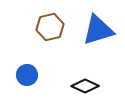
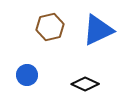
blue triangle: rotated 8 degrees counterclockwise
black diamond: moved 2 px up
